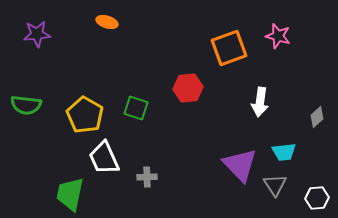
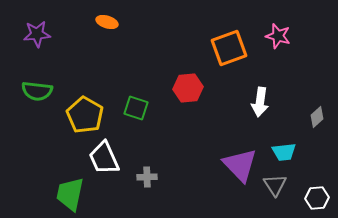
green semicircle: moved 11 px right, 14 px up
